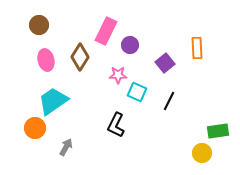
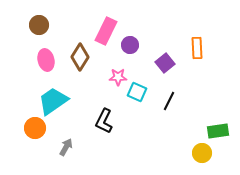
pink star: moved 2 px down
black L-shape: moved 12 px left, 4 px up
